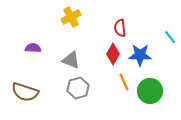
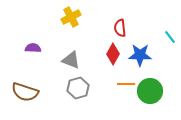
orange line: moved 2 px right, 2 px down; rotated 66 degrees counterclockwise
